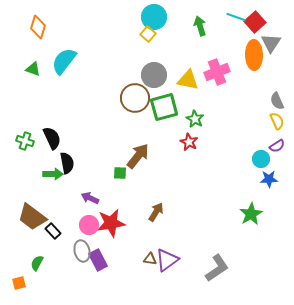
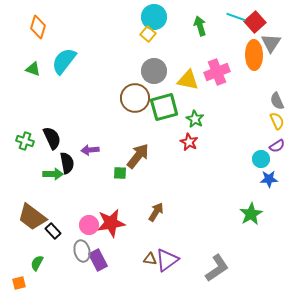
gray circle at (154, 75): moved 4 px up
purple arrow at (90, 198): moved 48 px up; rotated 30 degrees counterclockwise
